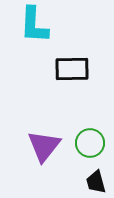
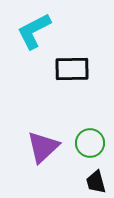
cyan L-shape: moved 6 px down; rotated 60 degrees clockwise
purple triangle: moved 1 px left, 1 px down; rotated 9 degrees clockwise
